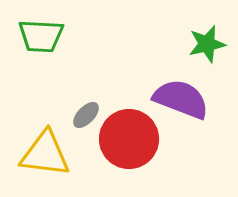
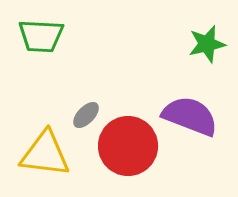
purple semicircle: moved 9 px right, 17 px down
red circle: moved 1 px left, 7 px down
